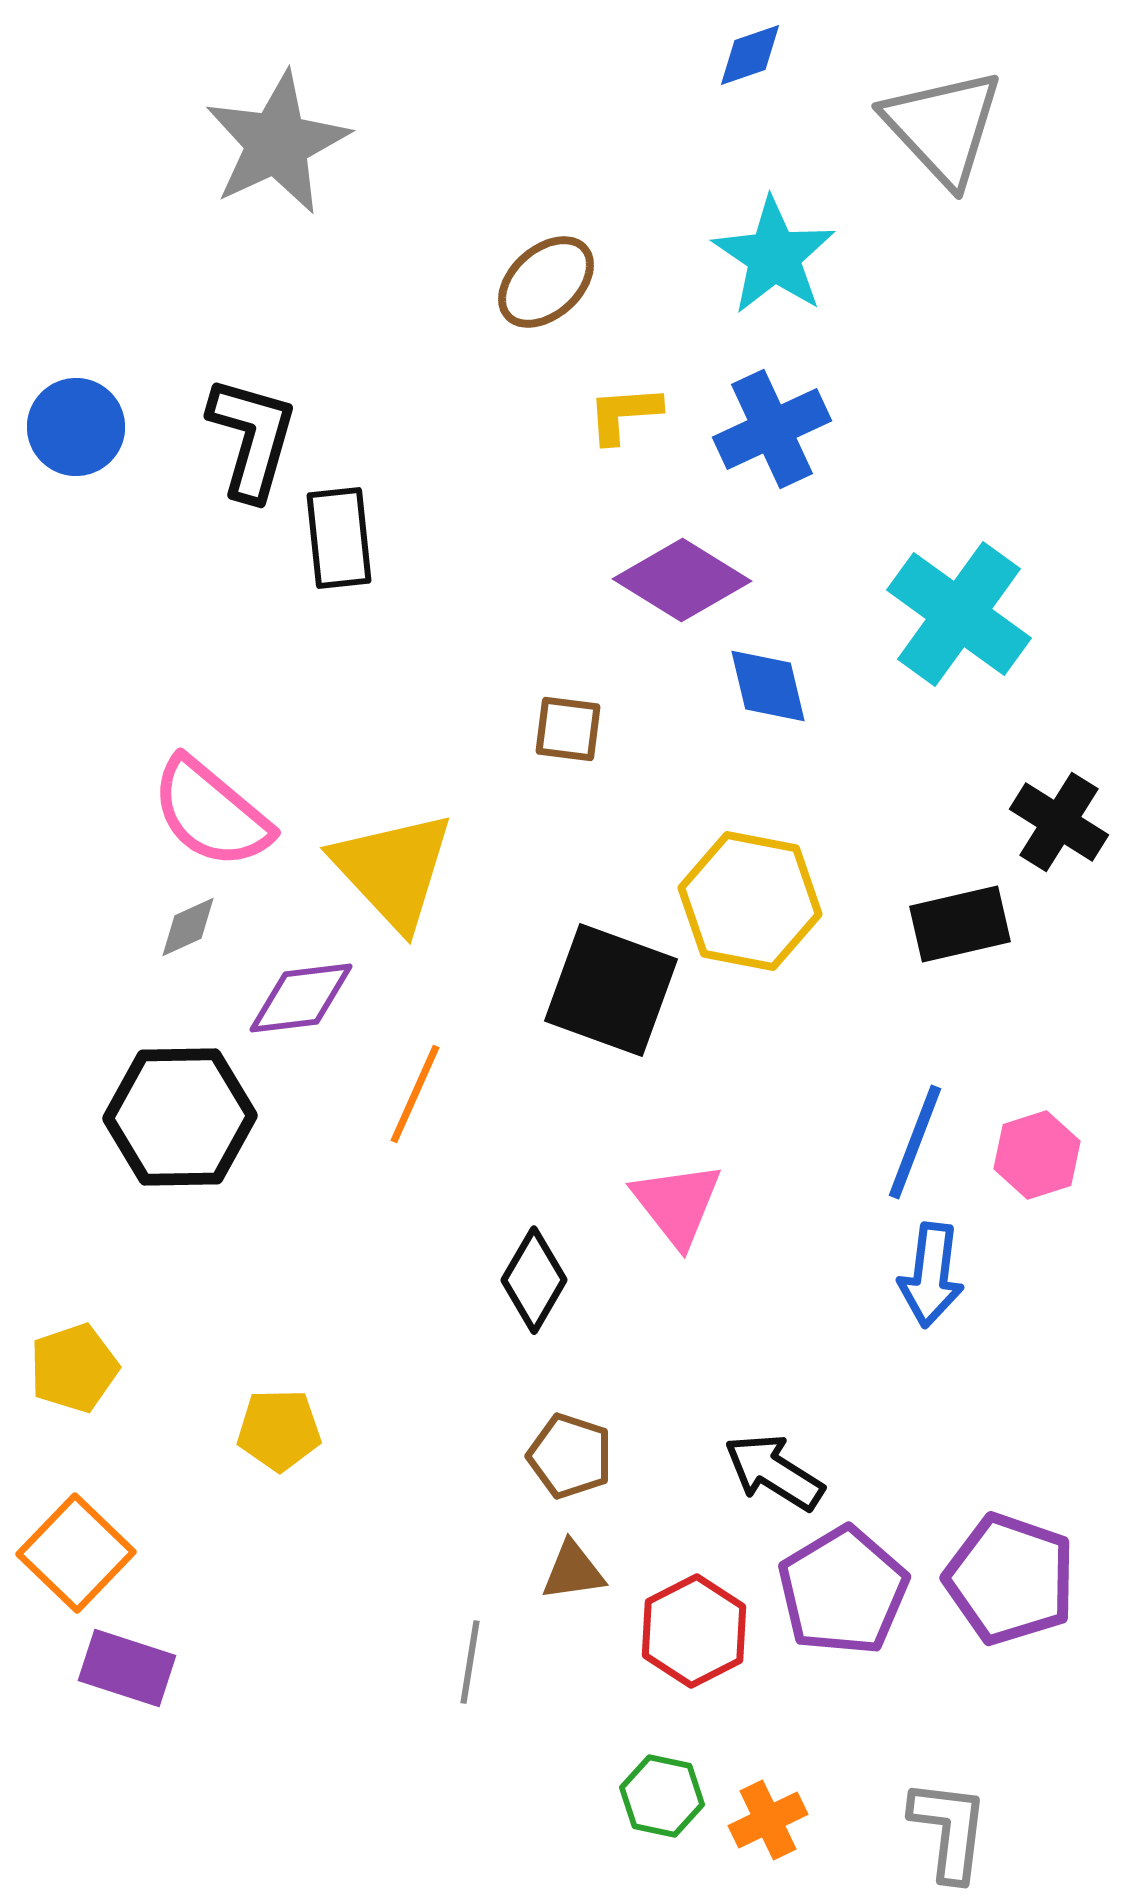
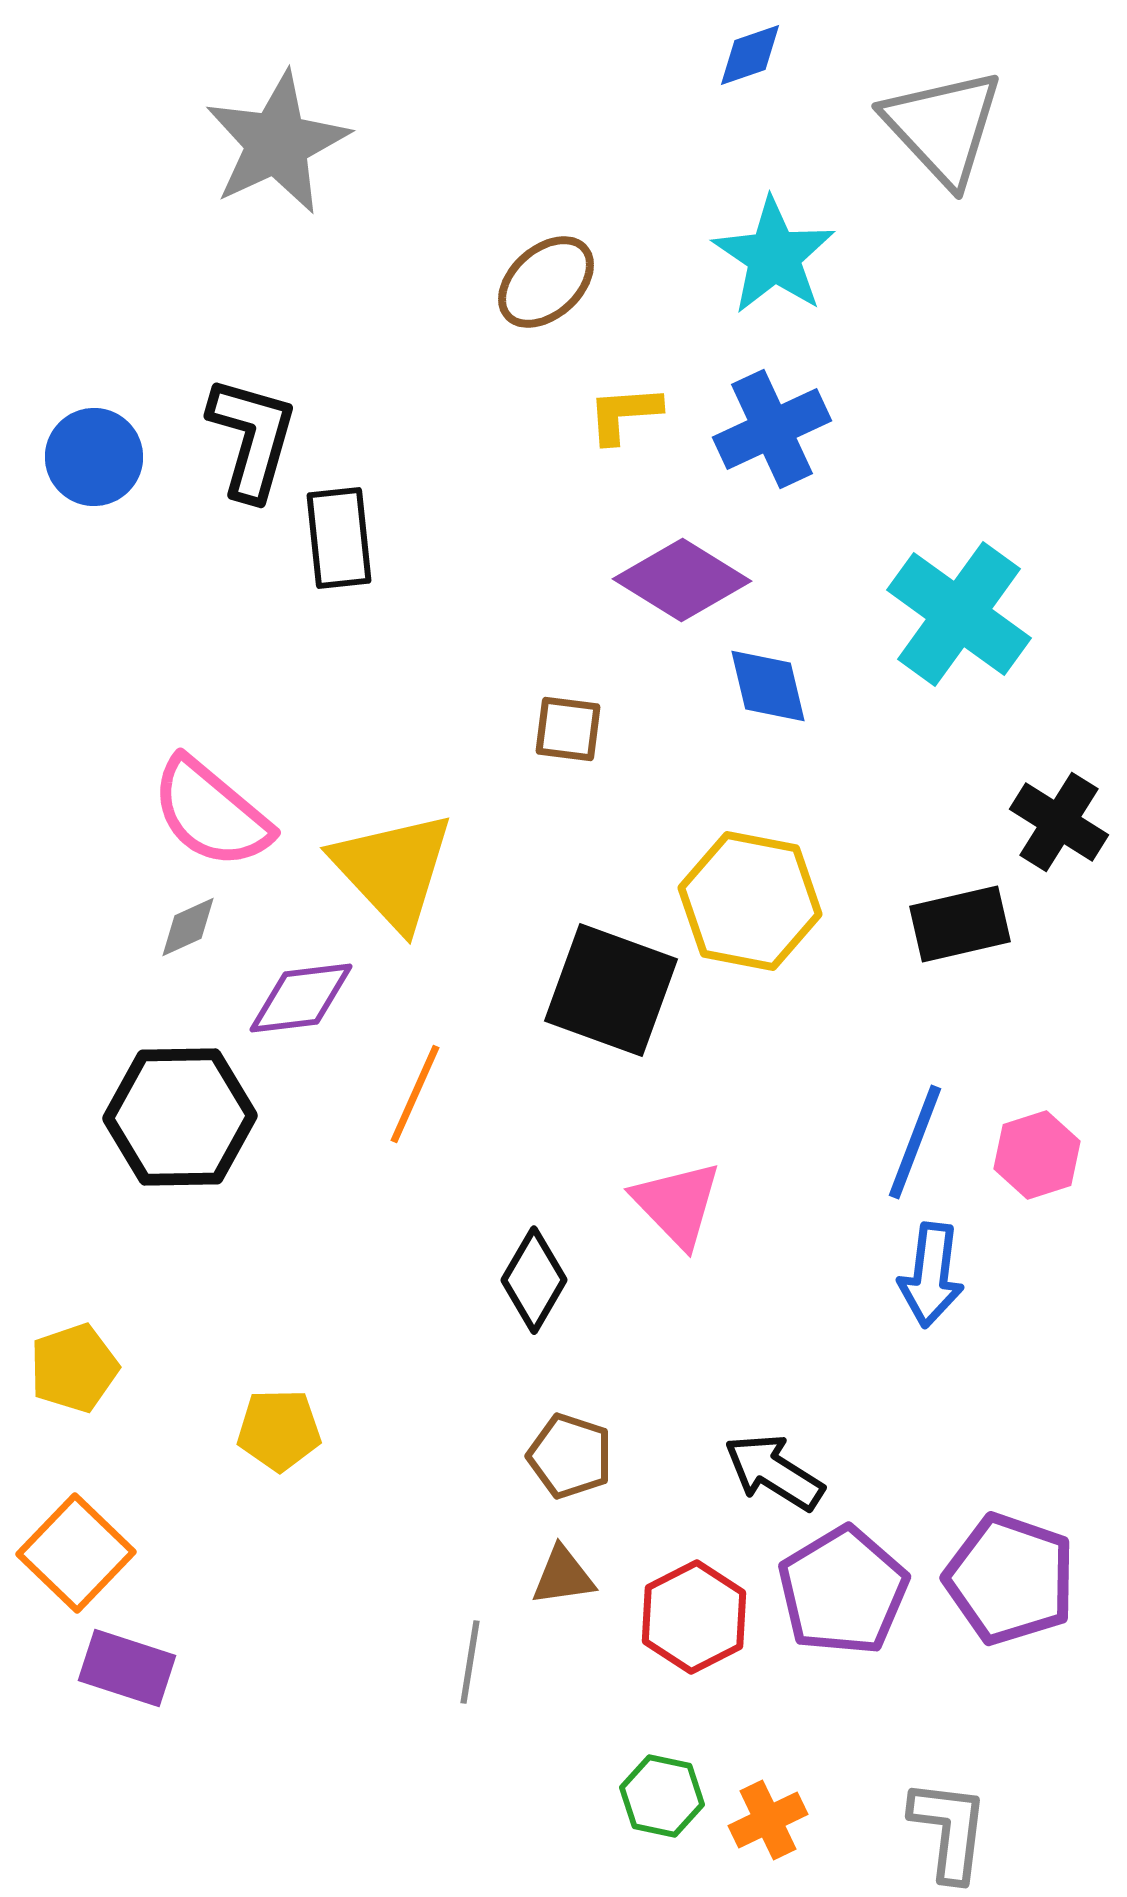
blue circle at (76, 427): moved 18 px right, 30 px down
pink triangle at (677, 1204): rotated 6 degrees counterclockwise
brown triangle at (573, 1571): moved 10 px left, 5 px down
red hexagon at (694, 1631): moved 14 px up
